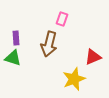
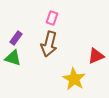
pink rectangle: moved 10 px left, 1 px up
purple rectangle: rotated 40 degrees clockwise
red triangle: moved 3 px right, 1 px up
yellow star: rotated 20 degrees counterclockwise
